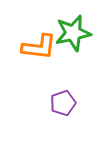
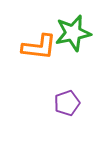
purple pentagon: moved 4 px right
